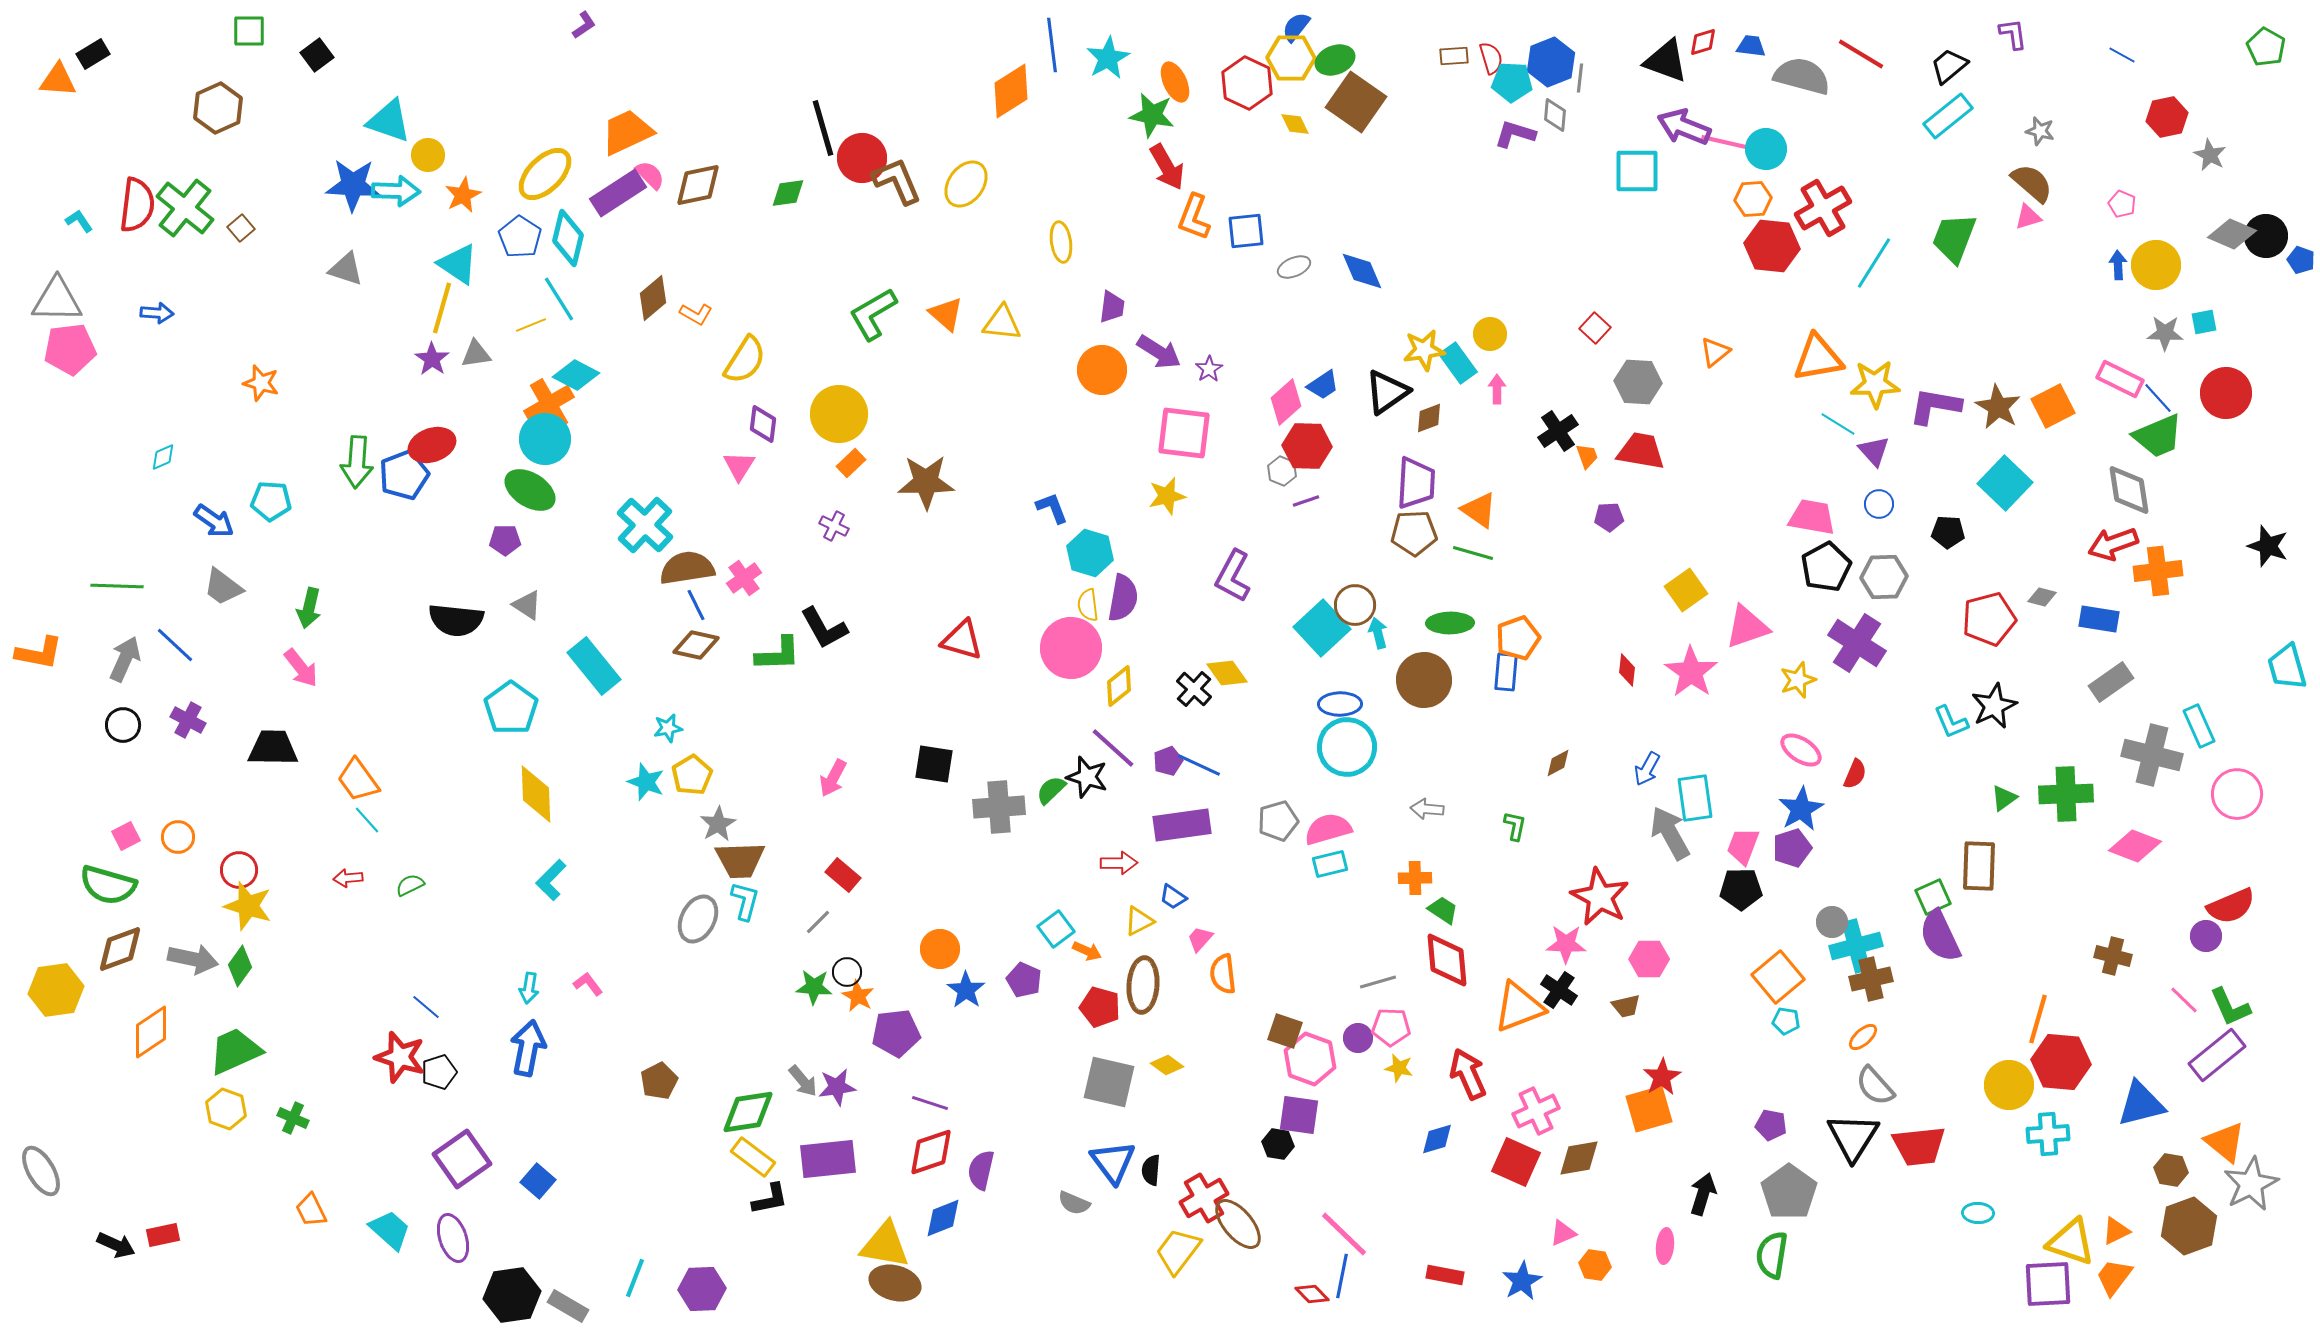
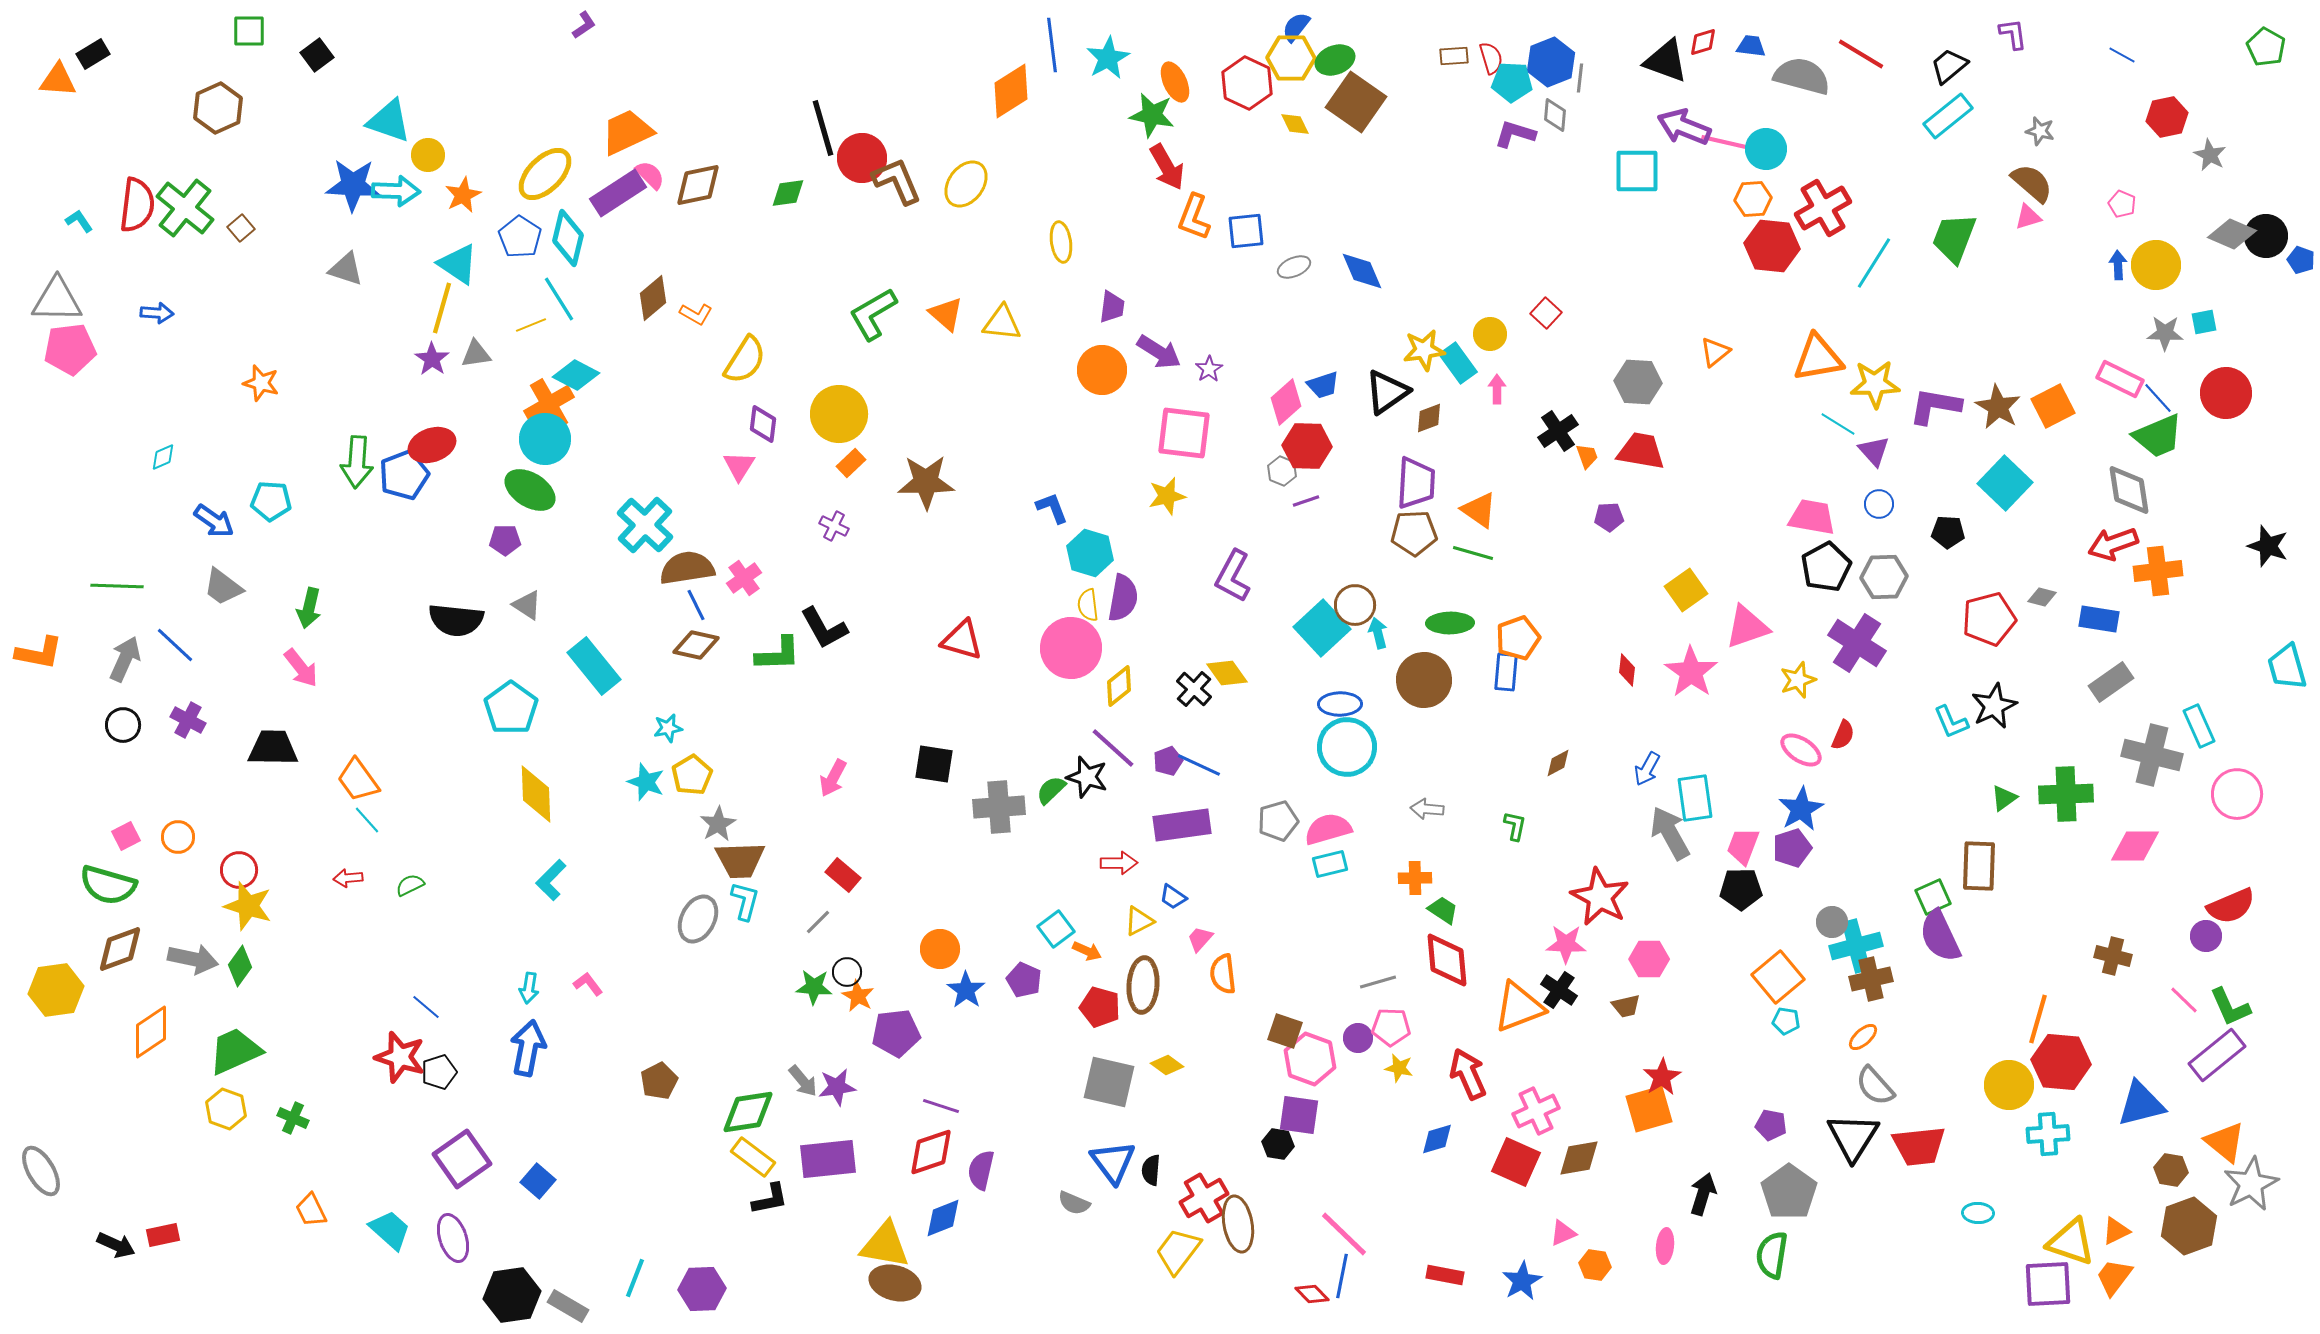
red square at (1595, 328): moved 49 px left, 15 px up
blue trapezoid at (1323, 385): rotated 16 degrees clockwise
red semicircle at (1855, 774): moved 12 px left, 39 px up
pink diamond at (2135, 846): rotated 21 degrees counterclockwise
purple line at (930, 1103): moved 11 px right, 3 px down
brown ellipse at (1238, 1224): rotated 30 degrees clockwise
